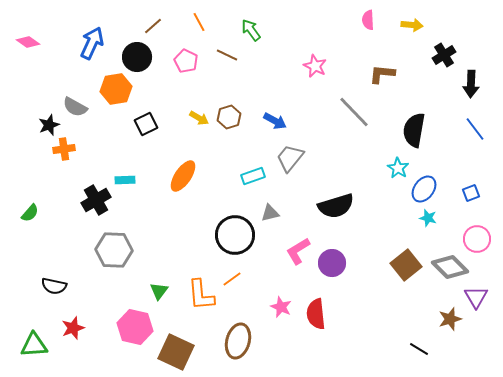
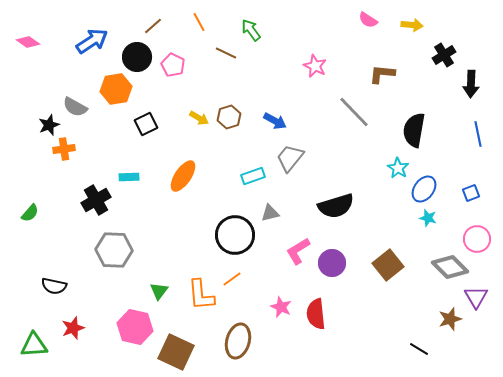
pink semicircle at (368, 20): rotated 54 degrees counterclockwise
blue arrow at (92, 43): moved 2 px up; rotated 32 degrees clockwise
brown line at (227, 55): moved 1 px left, 2 px up
pink pentagon at (186, 61): moved 13 px left, 4 px down
blue line at (475, 129): moved 3 px right, 5 px down; rotated 25 degrees clockwise
cyan rectangle at (125, 180): moved 4 px right, 3 px up
brown square at (406, 265): moved 18 px left
